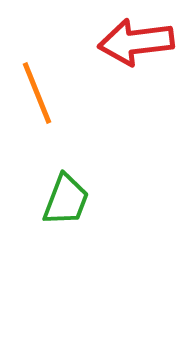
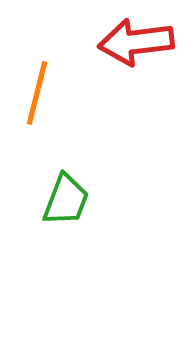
orange line: rotated 36 degrees clockwise
